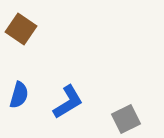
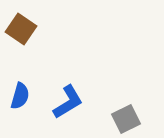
blue semicircle: moved 1 px right, 1 px down
